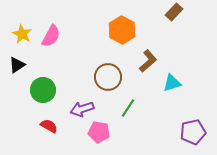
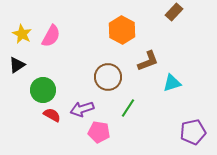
brown L-shape: rotated 20 degrees clockwise
red semicircle: moved 3 px right, 11 px up
